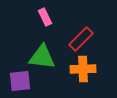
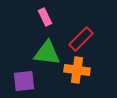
green triangle: moved 5 px right, 4 px up
orange cross: moved 6 px left, 1 px down; rotated 10 degrees clockwise
purple square: moved 4 px right
